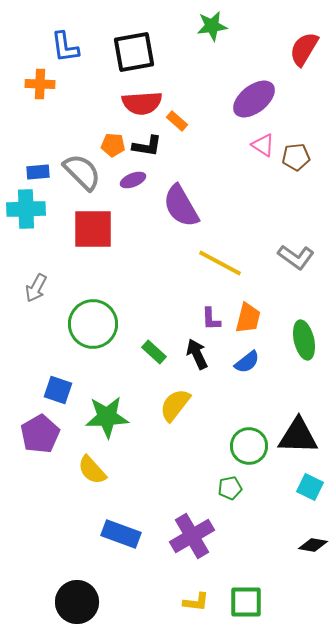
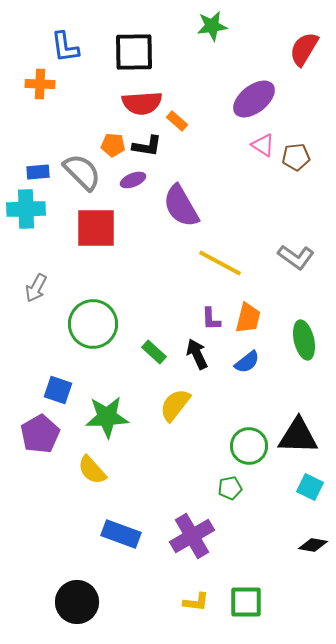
black square at (134, 52): rotated 9 degrees clockwise
red square at (93, 229): moved 3 px right, 1 px up
